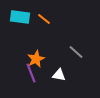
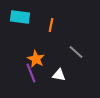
orange line: moved 7 px right, 6 px down; rotated 64 degrees clockwise
orange star: rotated 18 degrees counterclockwise
